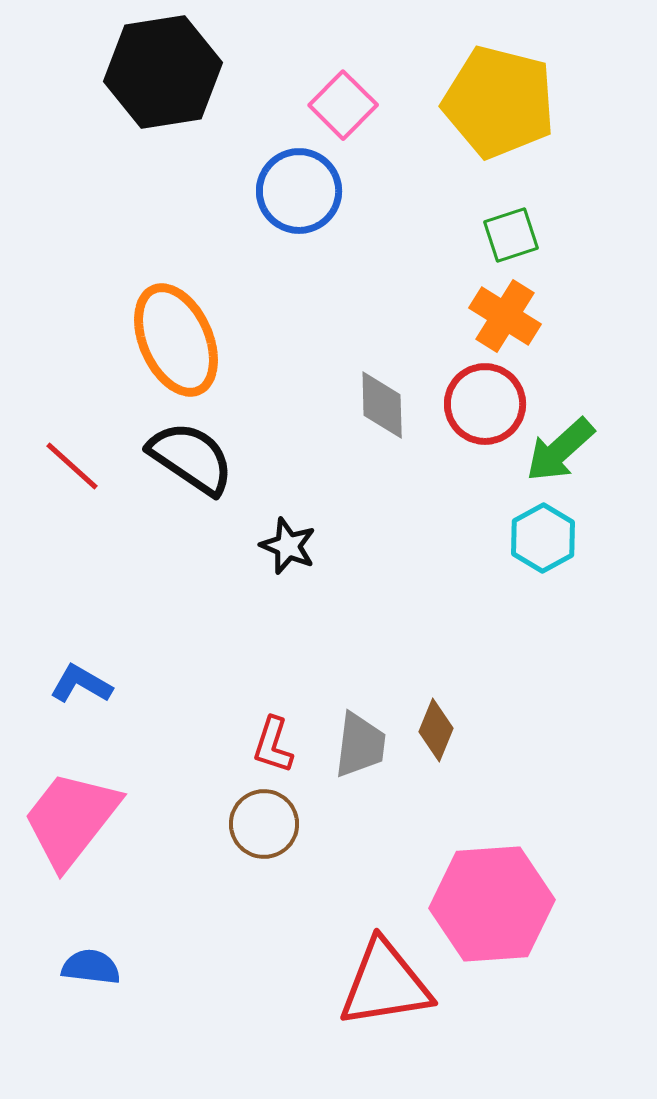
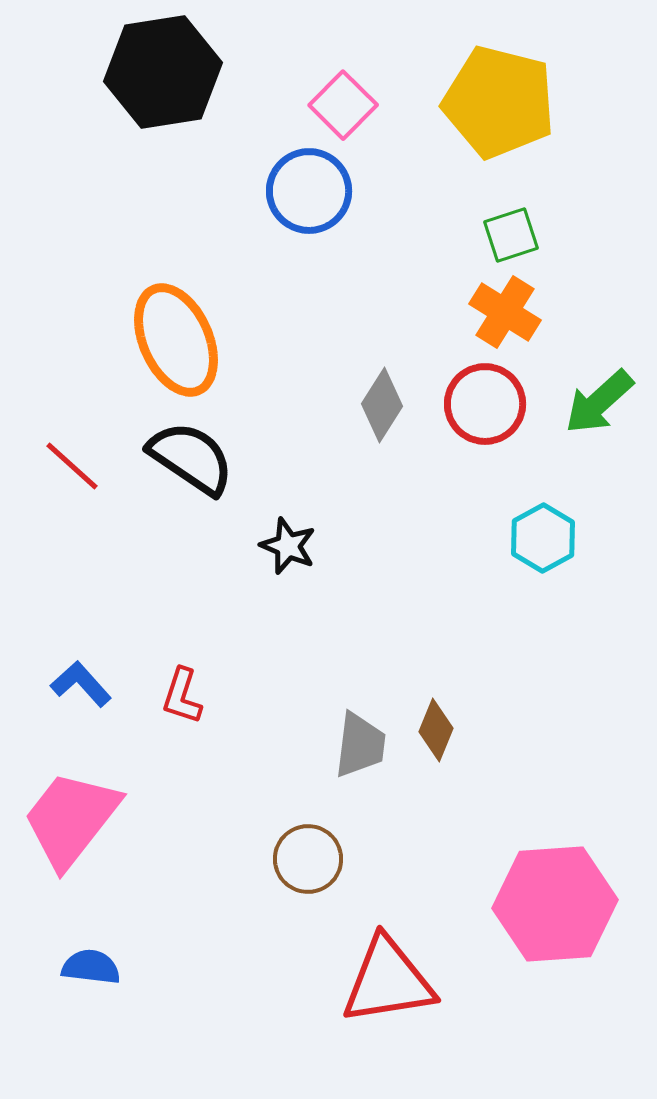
blue circle: moved 10 px right
orange cross: moved 4 px up
gray diamond: rotated 34 degrees clockwise
green arrow: moved 39 px right, 48 px up
blue L-shape: rotated 18 degrees clockwise
red L-shape: moved 91 px left, 49 px up
brown circle: moved 44 px right, 35 px down
pink hexagon: moved 63 px right
red triangle: moved 3 px right, 3 px up
